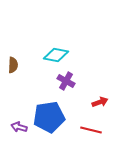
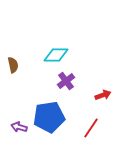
cyan diamond: rotated 10 degrees counterclockwise
brown semicircle: rotated 14 degrees counterclockwise
purple cross: rotated 24 degrees clockwise
red arrow: moved 3 px right, 7 px up
red line: moved 2 px up; rotated 70 degrees counterclockwise
